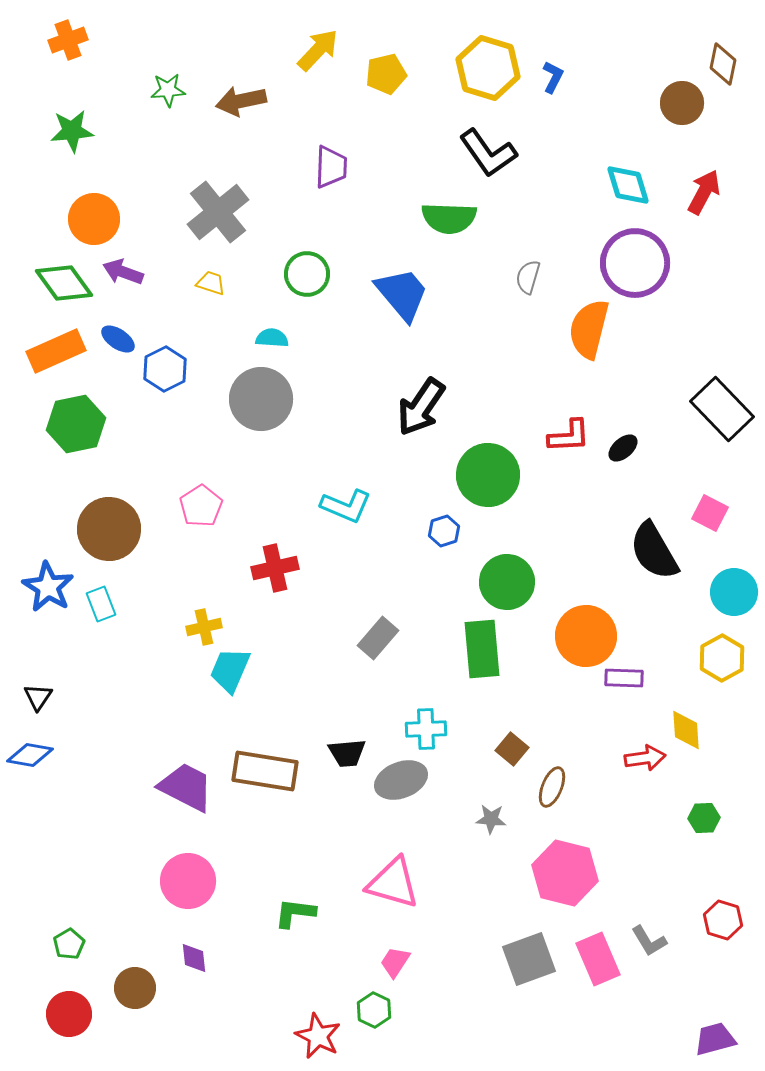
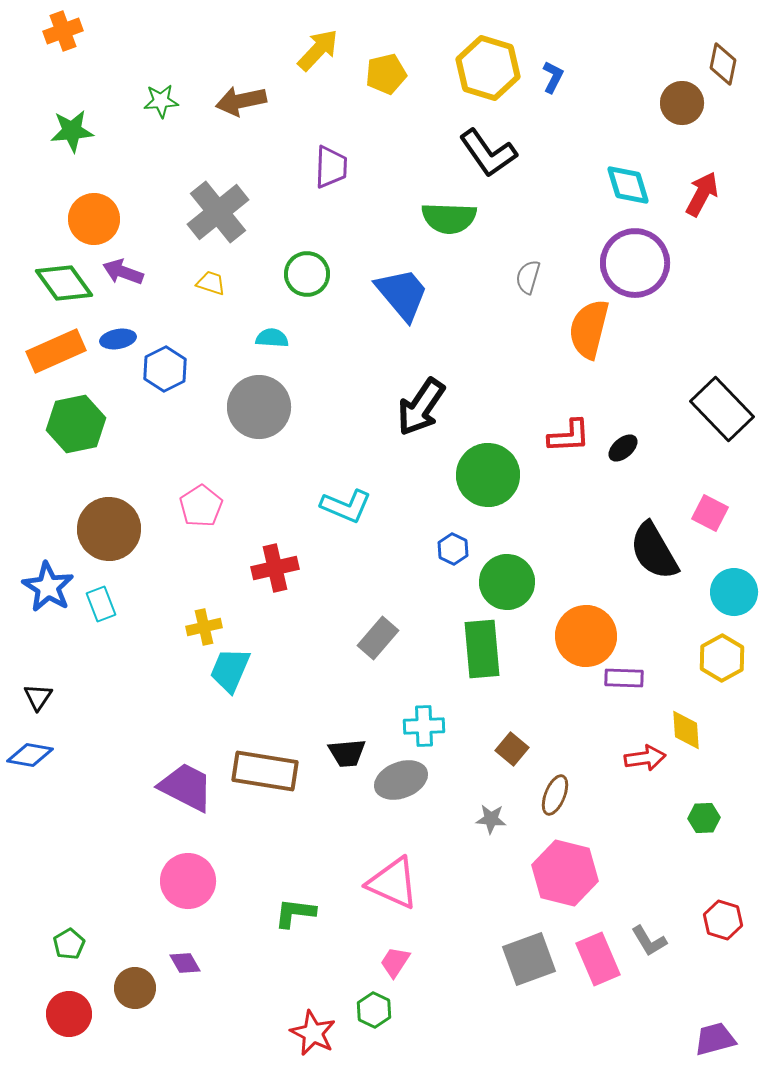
orange cross at (68, 40): moved 5 px left, 9 px up
green star at (168, 90): moved 7 px left, 11 px down
red arrow at (704, 192): moved 2 px left, 2 px down
blue ellipse at (118, 339): rotated 44 degrees counterclockwise
gray circle at (261, 399): moved 2 px left, 8 px down
blue hexagon at (444, 531): moved 9 px right, 18 px down; rotated 16 degrees counterclockwise
cyan cross at (426, 729): moved 2 px left, 3 px up
brown ellipse at (552, 787): moved 3 px right, 8 px down
pink triangle at (393, 883): rotated 8 degrees clockwise
purple diamond at (194, 958): moved 9 px left, 5 px down; rotated 24 degrees counterclockwise
red star at (318, 1036): moved 5 px left, 3 px up
